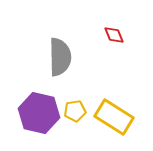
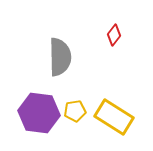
red diamond: rotated 60 degrees clockwise
purple hexagon: rotated 6 degrees counterclockwise
